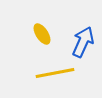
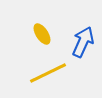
yellow line: moved 7 px left; rotated 15 degrees counterclockwise
